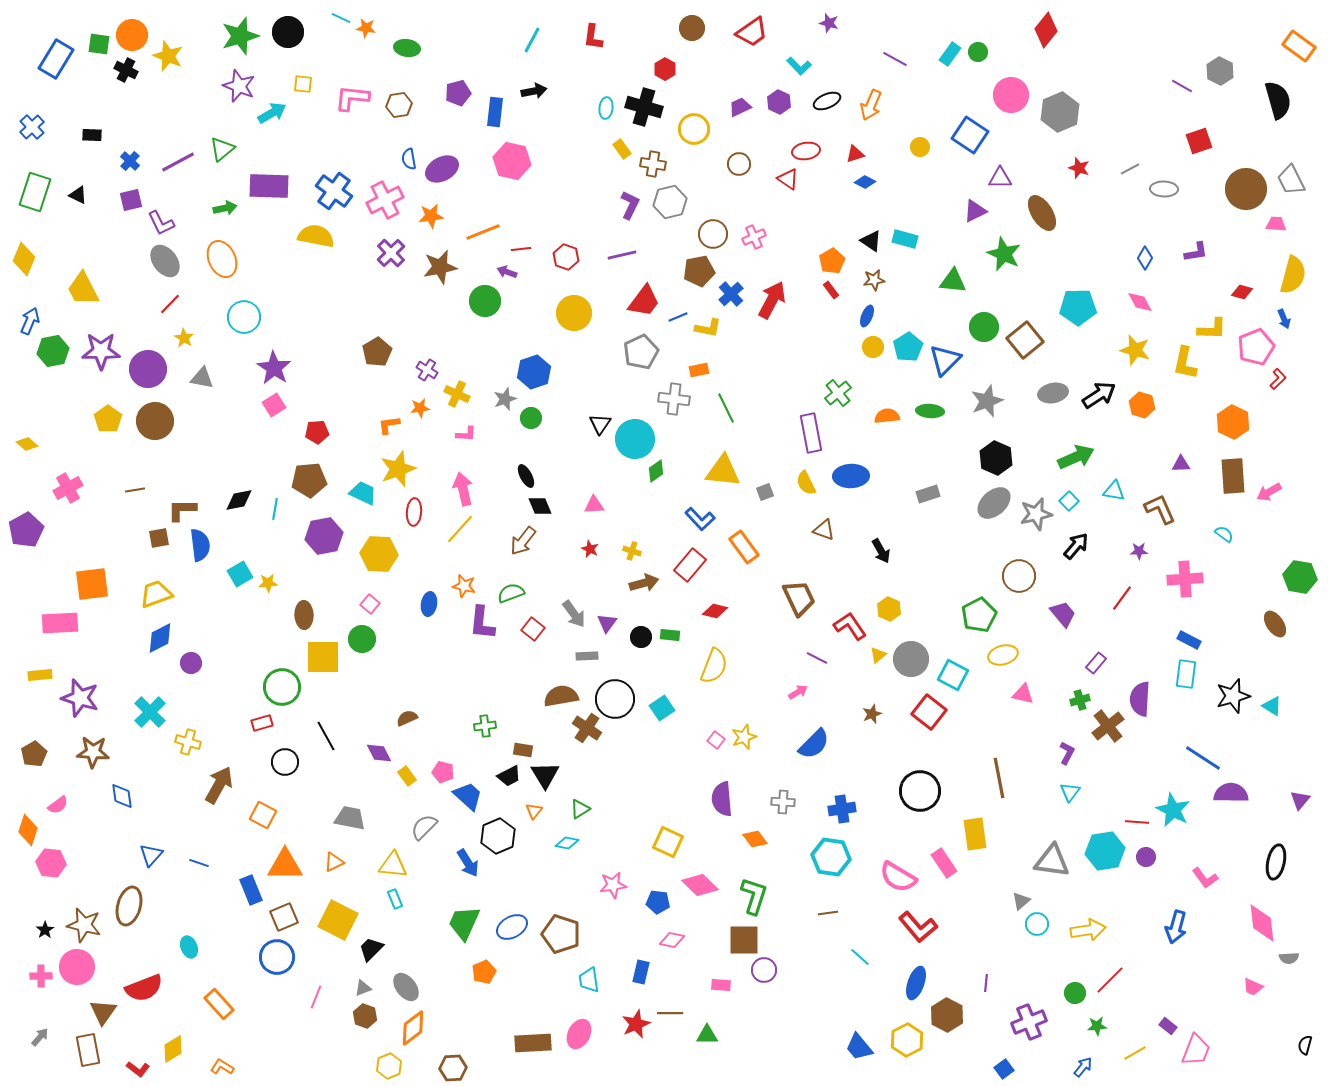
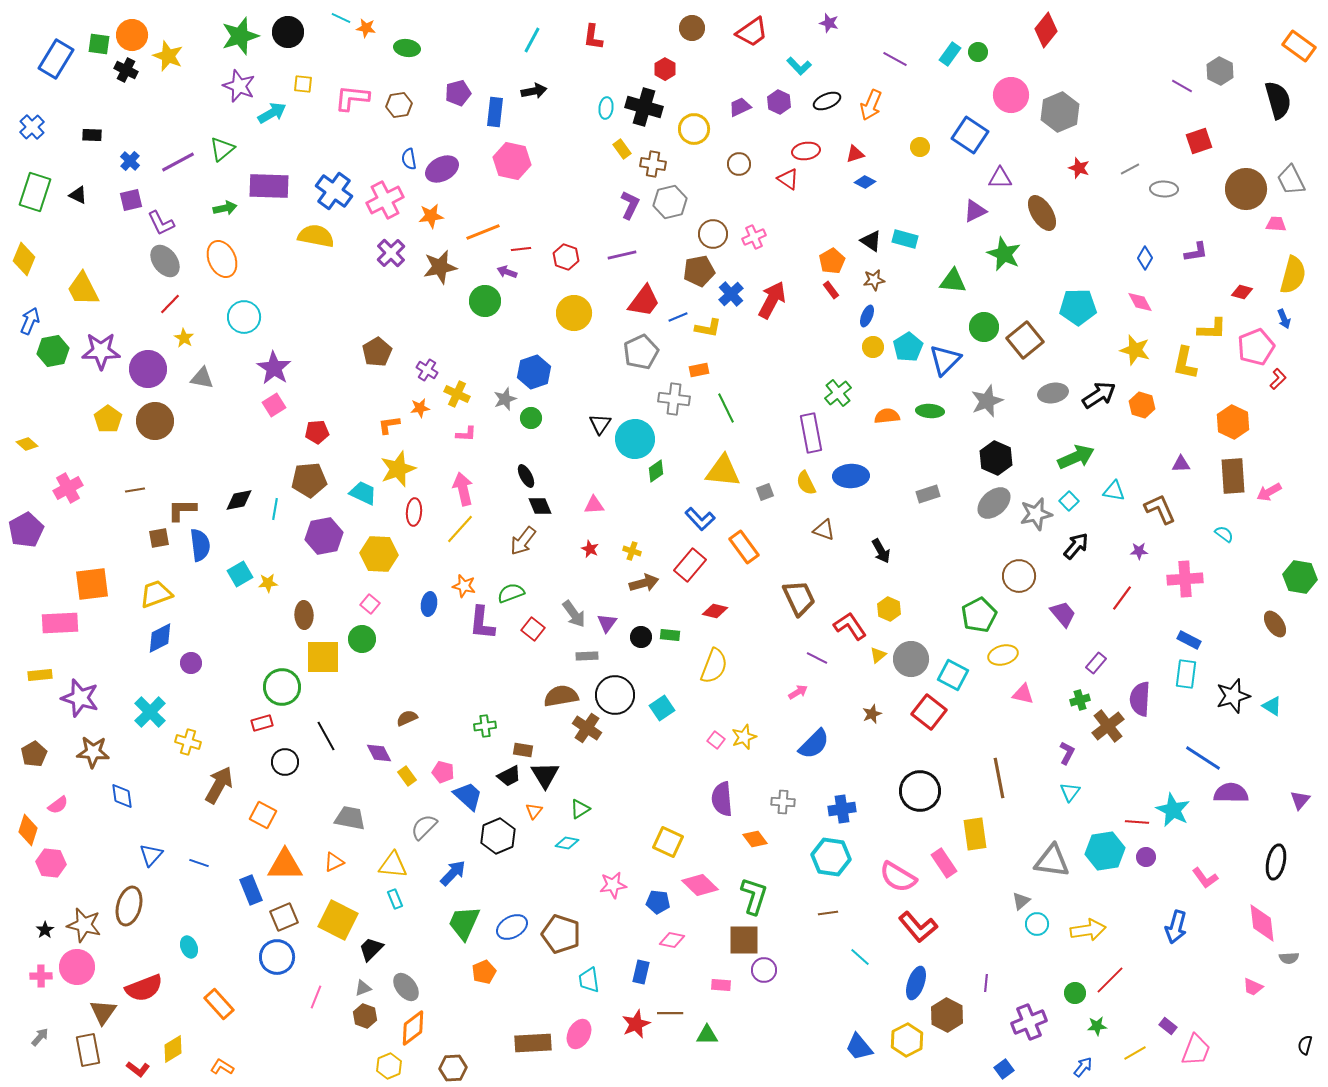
black circle at (615, 699): moved 4 px up
blue arrow at (468, 863): moved 15 px left, 10 px down; rotated 104 degrees counterclockwise
